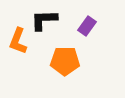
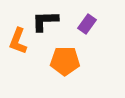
black L-shape: moved 1 px right, 1 px down
purple rectangle: moved 2 px up
